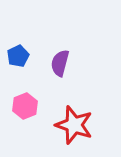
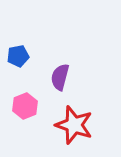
blue pentagon: rotated 15 degrees clockwise
purple semicircle: moved 14 px down
